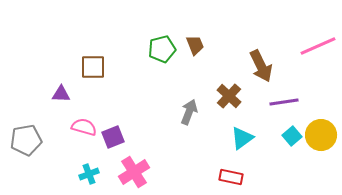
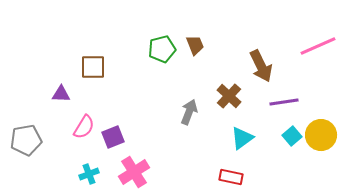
pink semicircle: rotated 105 degrees clockwise
